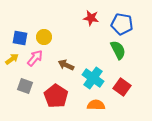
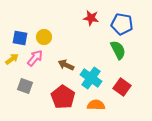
cyan cross: moved 2 px left
red pentagon: moved 7 px right, 1 px down
